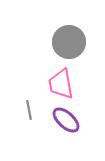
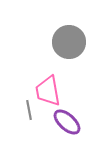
pink trapezoid: moved 13 px left, 7 px down
purple ellipse: moved 1 px right, 2 px down
